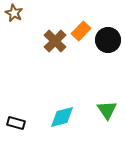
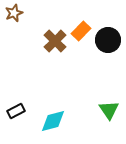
brown star: rotated 24 degrees clockwise
green triangle: moved 2 px right
cyan diamond: moved 9 px left, 4 px down
black rectangle: moved 12 px up; rotated 42 degrees counterclockwise
